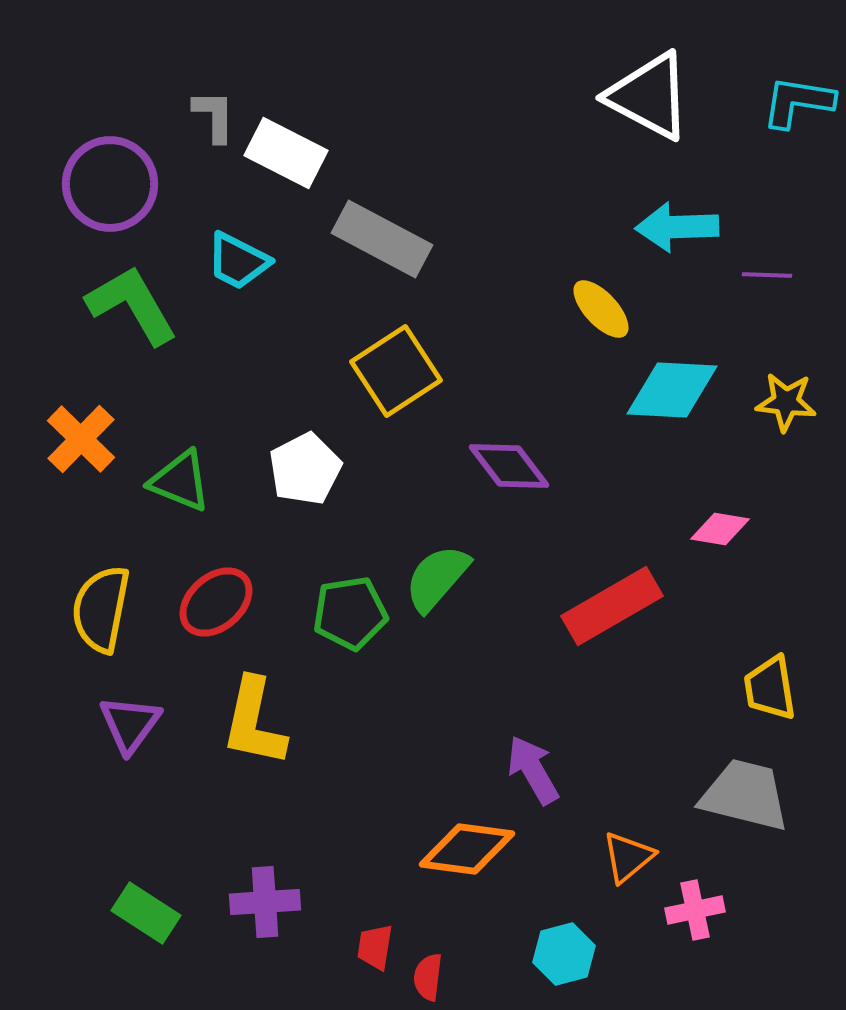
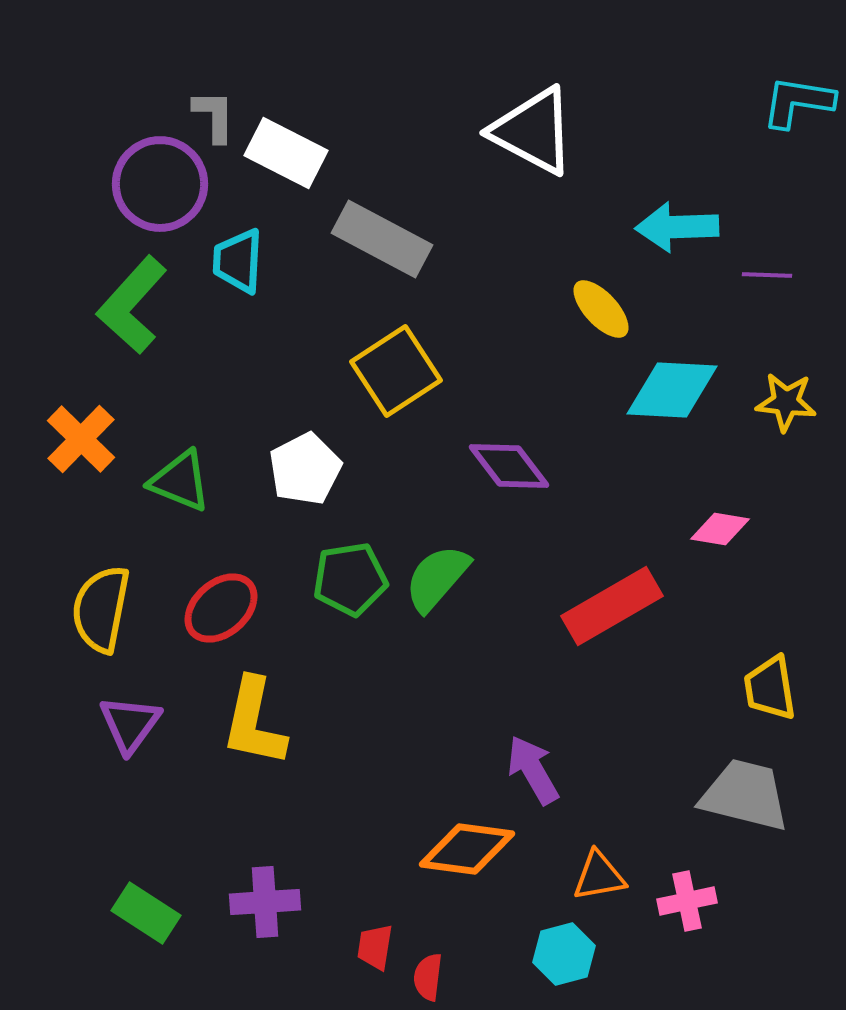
white triangle: moved 116 px left, 35 px down
purple circle: moved 50 px right
cyan trapezoid: rotated 66 degrees clockwise
green L-shape: rotated 108 degrees counterclockwise
red ellipse: moved 5 px right, 6 px down
green pentagon: moved 34 px up
orange triangle: moved 29 px left, 19 px down; rotated 30 degrees clockwise
pink cross: moved 8 px left, 9 px up
